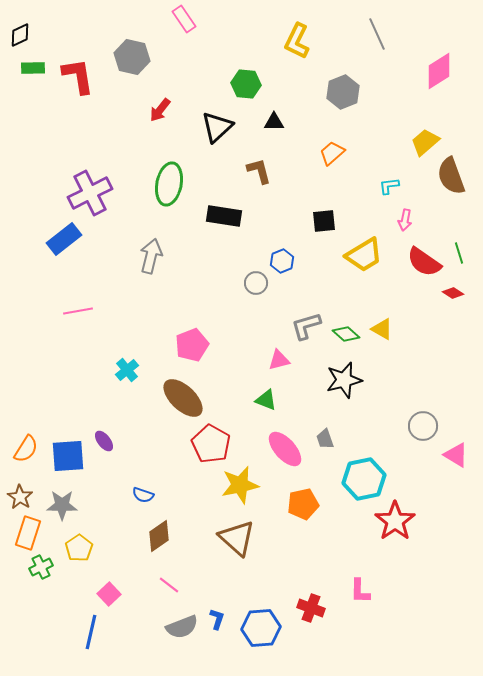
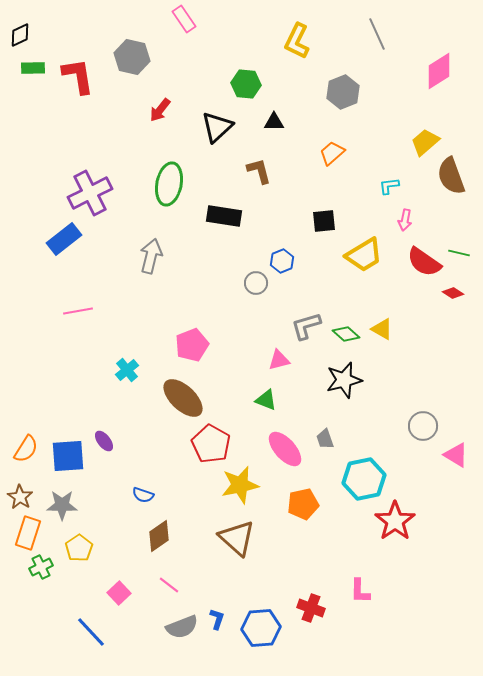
green line at (459, 253): rotated 60 degrees counterclockwise
pink square at (109, 594): moved 10 px right, 1 px up
blue line at (91, 632): rotated 56 degrees counterclockwise
